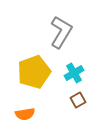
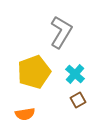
cyan cross: moved 1 px right, 1 px down; rotated 18 degrees counterclockwise
